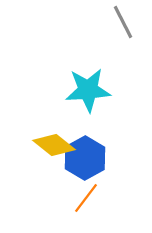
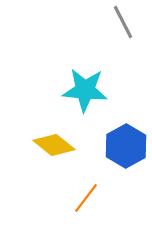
cyan star: moved 3 px left; rotated 9 degrees clockwise
blue hexagon: moved 41 px right, 12 px up
